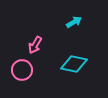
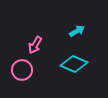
cyan arrow: moved 3 px right, 9 px down
cyan diamond: rotated 12 degrees clockwise
